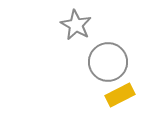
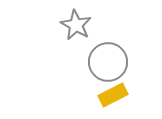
yellow rectangle: moved 7 px left
